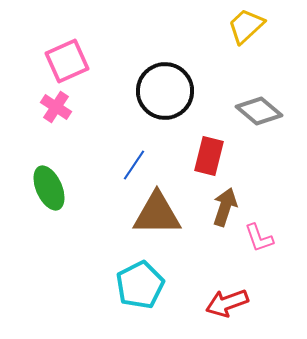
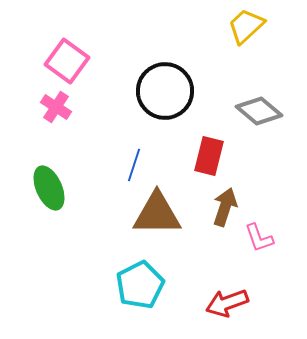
pink square: rotated 30 degrees counterclockwise
blue line: rotated 16 degrees counterclockwise
